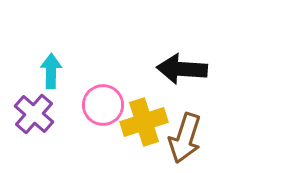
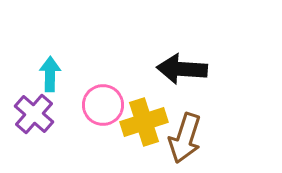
cyan arrow: moved 1 px left, 3 px down
